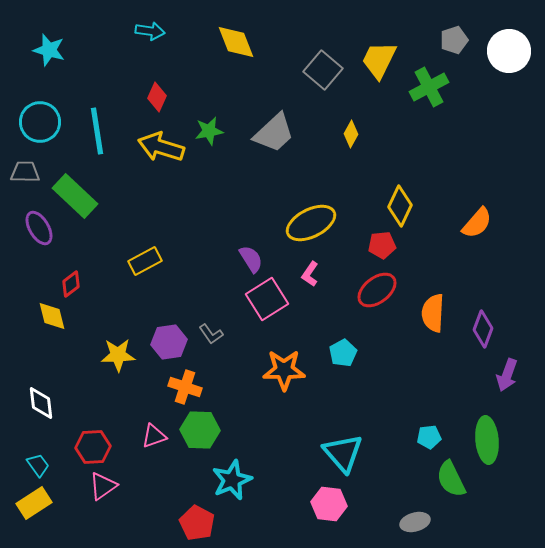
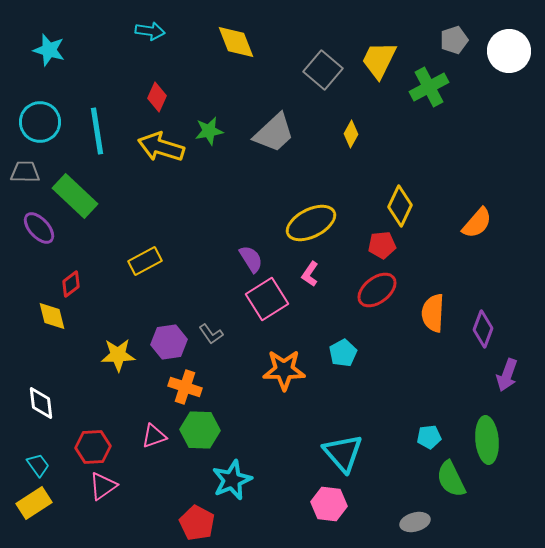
purple ellipse at (39, 228): rotated 12 degrees counterclockwise
